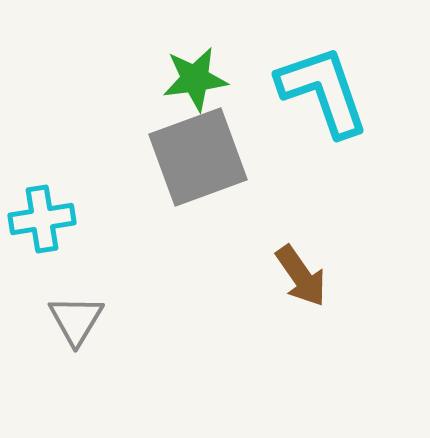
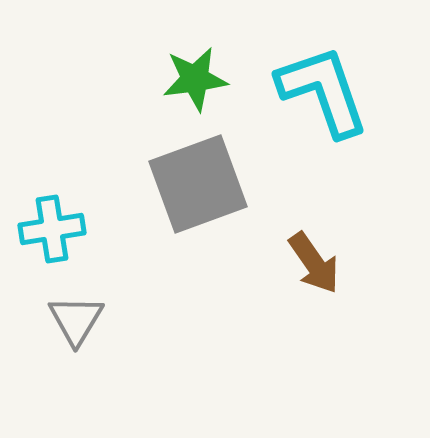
gray square: moved 27 px down
cyan cross: moved 10 px right, 10 px down
brown arrow: moved 13 px right, 13 px up
